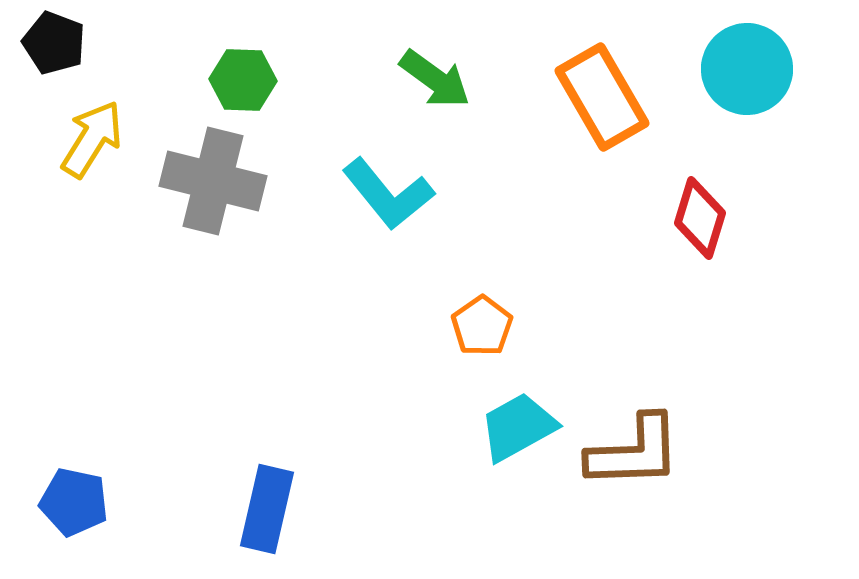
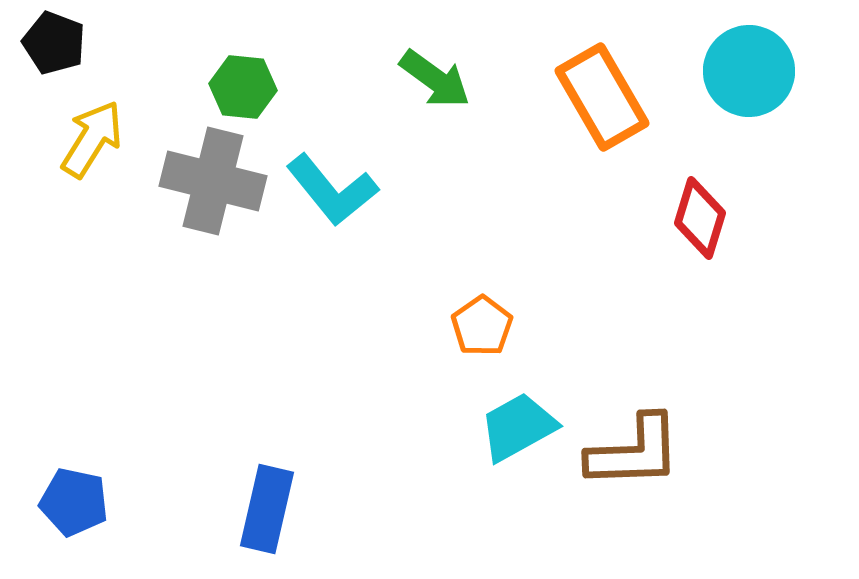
cyan circle: moved 2 px right, 2 px down
green hexagon: moved 7 px down; rotated 4 degrees clockwise
cyan L-shape: moved 56 px left, 4 px up
